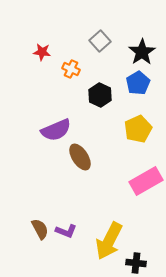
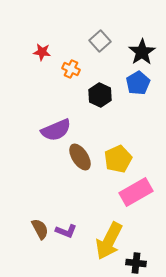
yellow pentagon: moved 20 px left, 30 px down
pink rectangle: moved 10 px left, 11 px down
